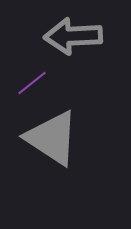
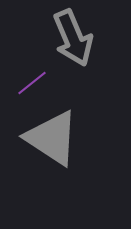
gray arrow: moved 2 px down; rotated 110 degrees counterclockwise
